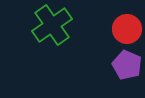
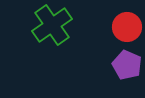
red circle: moved 2 px up
